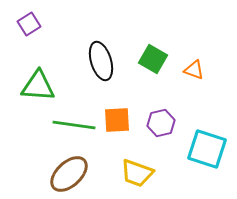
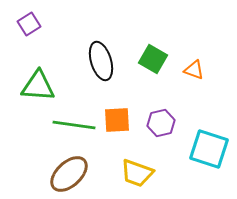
cyan square: moved 2 px right
